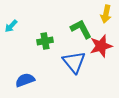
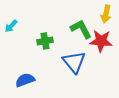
red star: moved 5 px up; rotated 20 degrees clockwise
